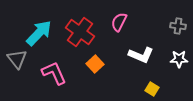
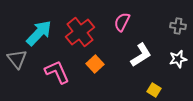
pink semicircle: moved 3 px right
red cross: rotated 16 degrees clockwise
white L-shape: rotated 55 degrees counterclockwise
white star: moved 1 px left; rotated 12 degrees counterclockwise
pink L-shape: moved 3 px right, 1 px up
yellow square: moved 2 px right, 1 px down
